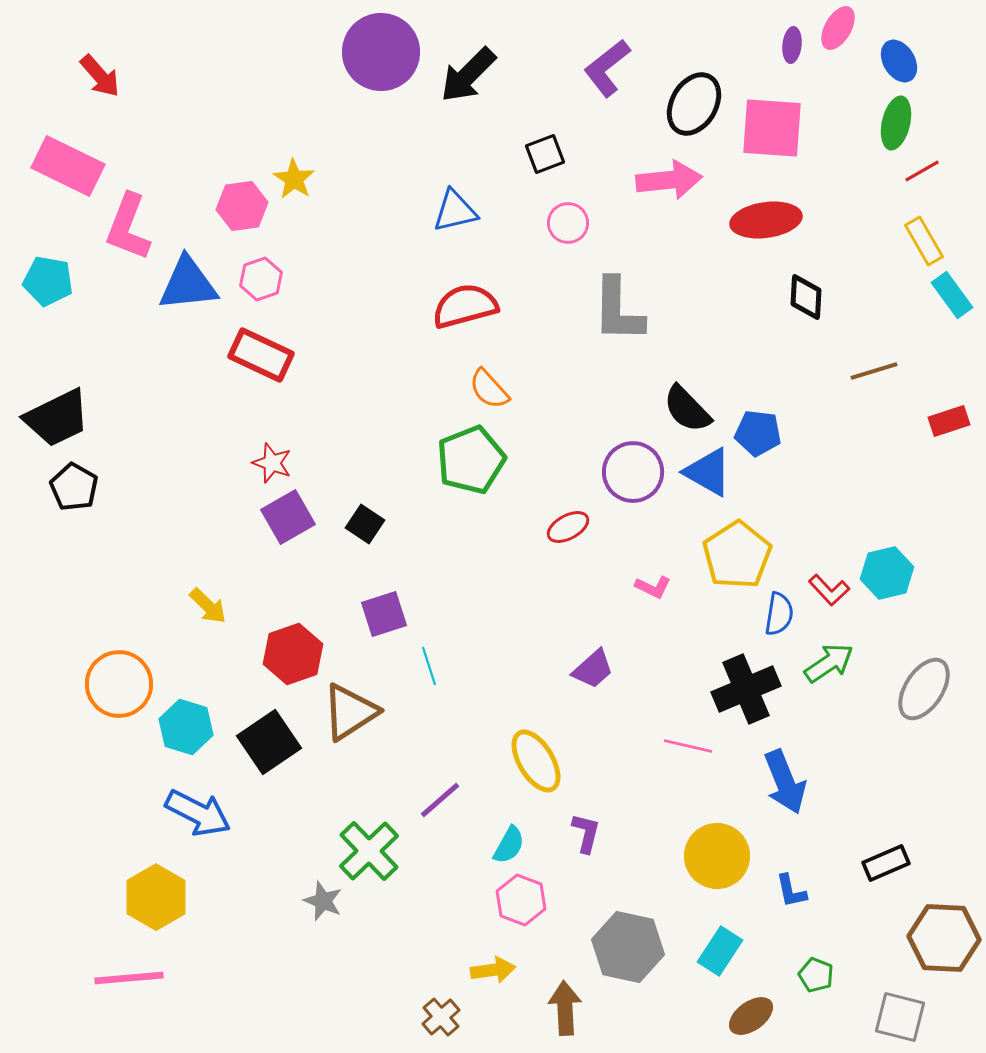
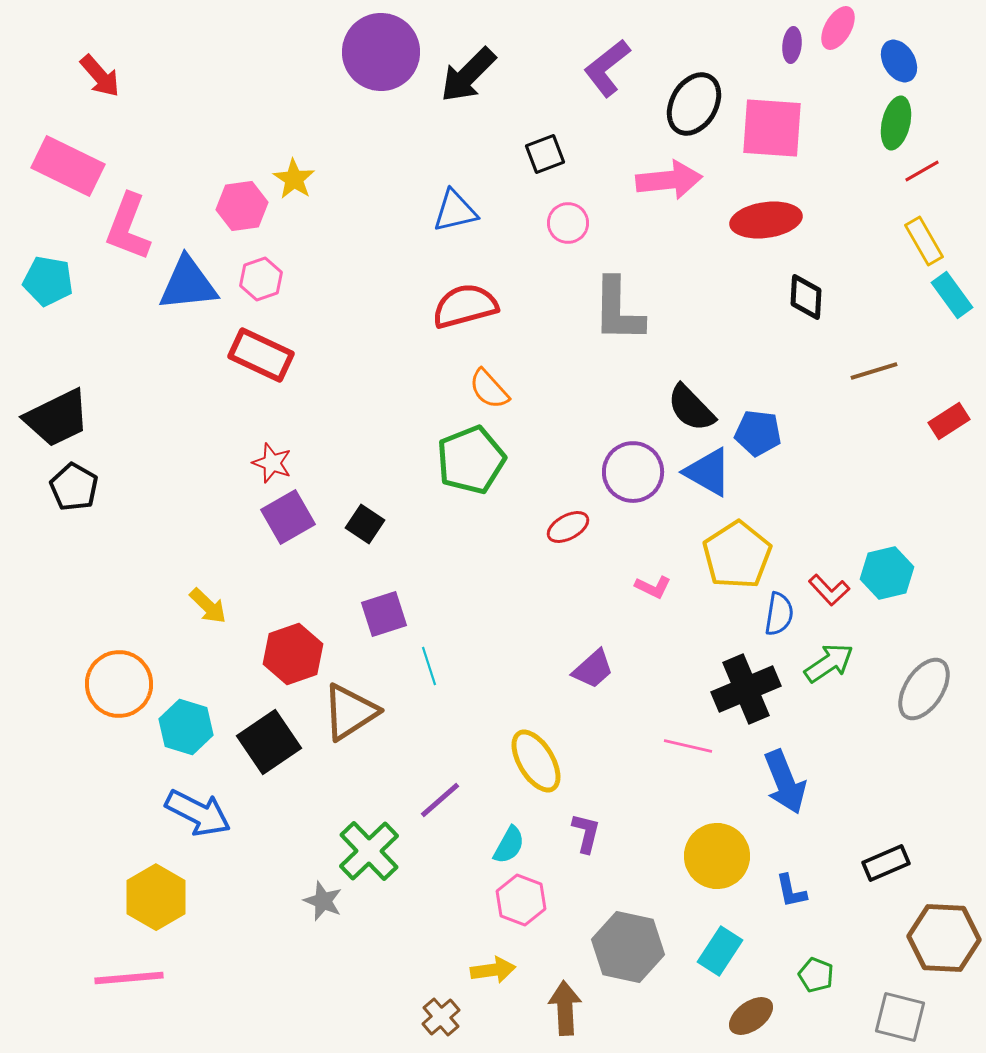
black semicircle at (687, 409): moved 4 px right, 1 px up
red rectangle at (949, 421): rotated 15 degrees counterclockwise
